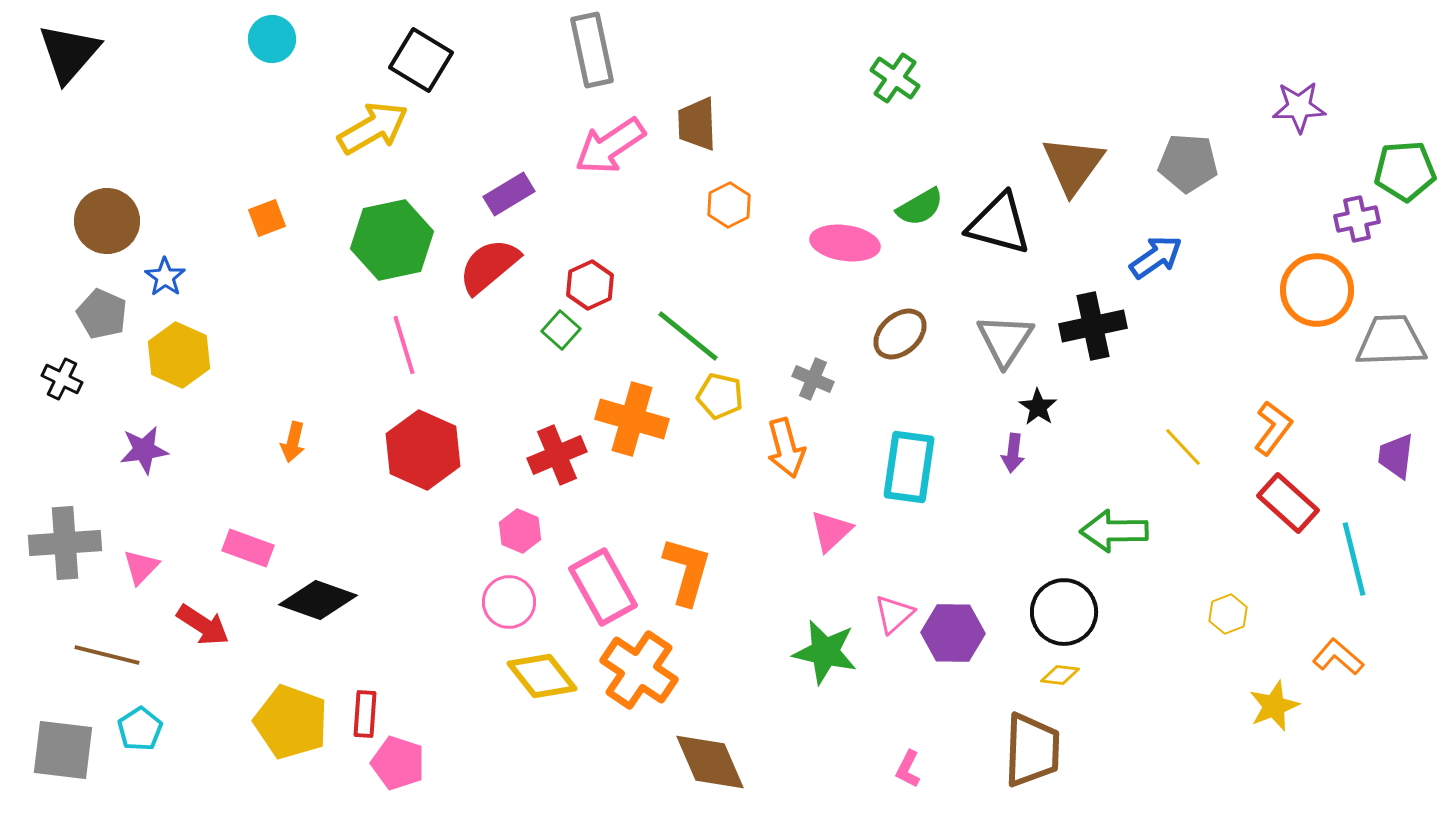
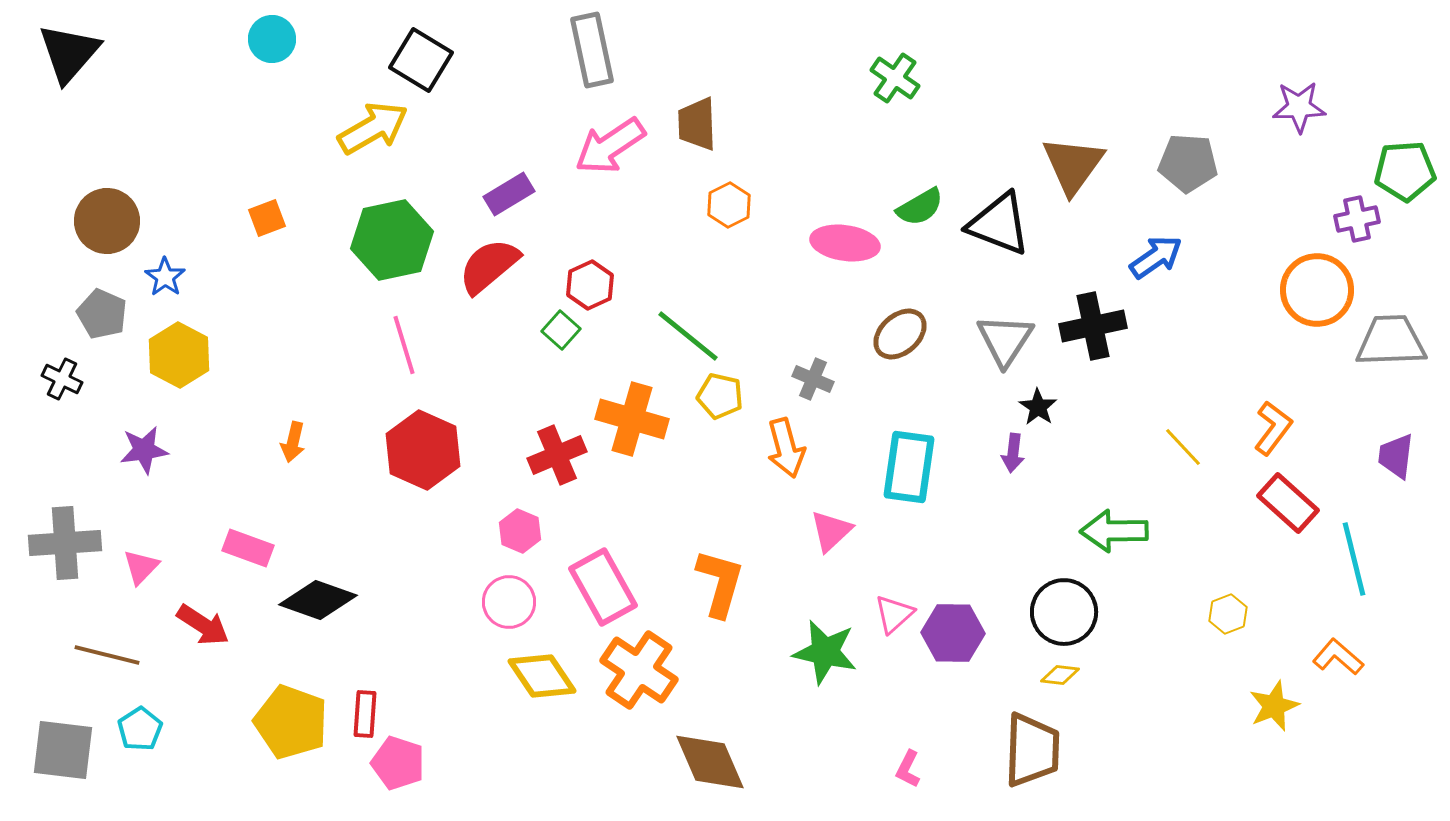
black triangle at (999, 224): rotated 6 degrees clockwise
yellow hexagon at (179, 355): rotated 4 degrees clockwise
orange L-shape at (687, 571): moved 33 px right, 12 px down
yellow diamond at (542, 676): rotated 4 degrees clockwise
